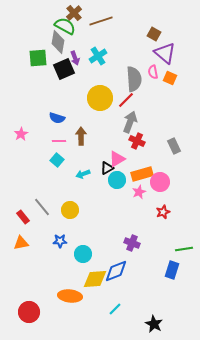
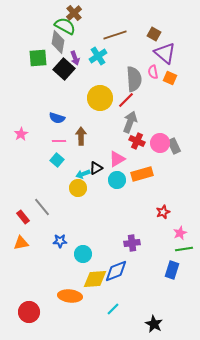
brown line at (101, 21): moved 14 px right, 14 px down
black square at (64, 69): rotated 25 degrees counterclockwise
black triangle at (107, 168): moved 11 px left
pink circle at (160, 182): moved 39 px up
pink star at (139, 192): moved 41 px right, 41 px down
yellow circle at (70, 210): moved 8 px right, 22 px up
purple cross at (132, 243): rotated 28 degrees counterclockwise
cyan line at (115, 309): moved 2 px left
